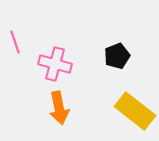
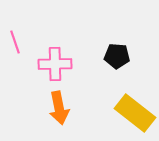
black pentagon: rotated 25 degrees clockwise
pink cross: rotated 16 degrees counterclockwise
yellow rectangle: moved 2 px down
